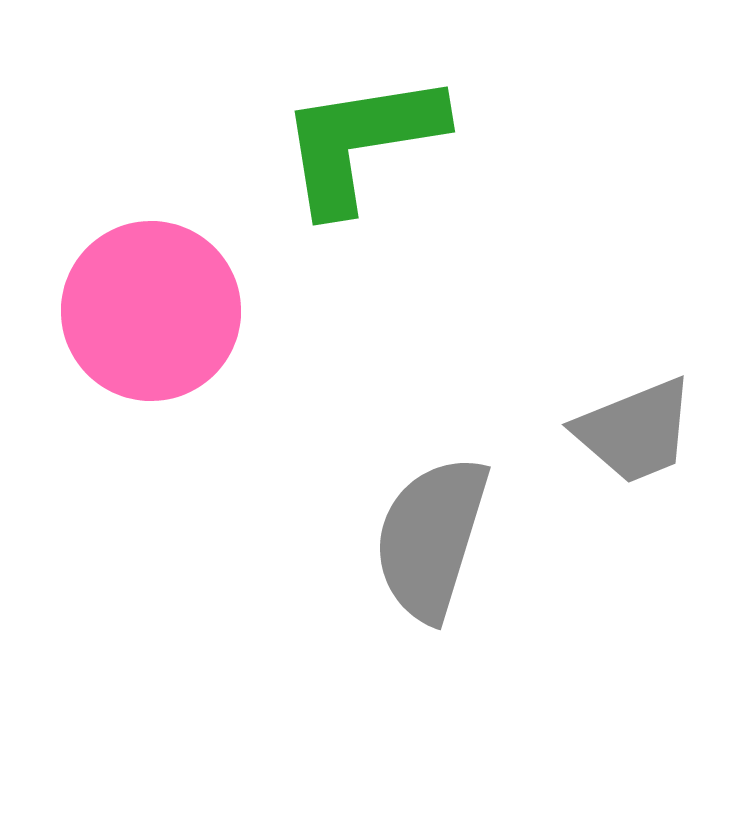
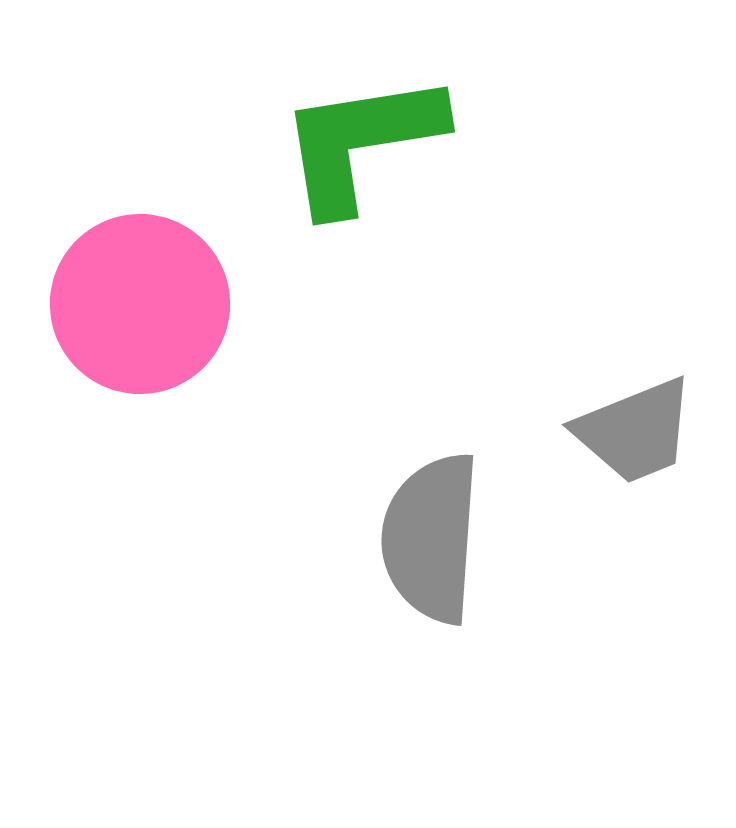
pink circle: moved 11 px left, 7 px up
gray semicircle: rotated 13 degrees counterclockwise
